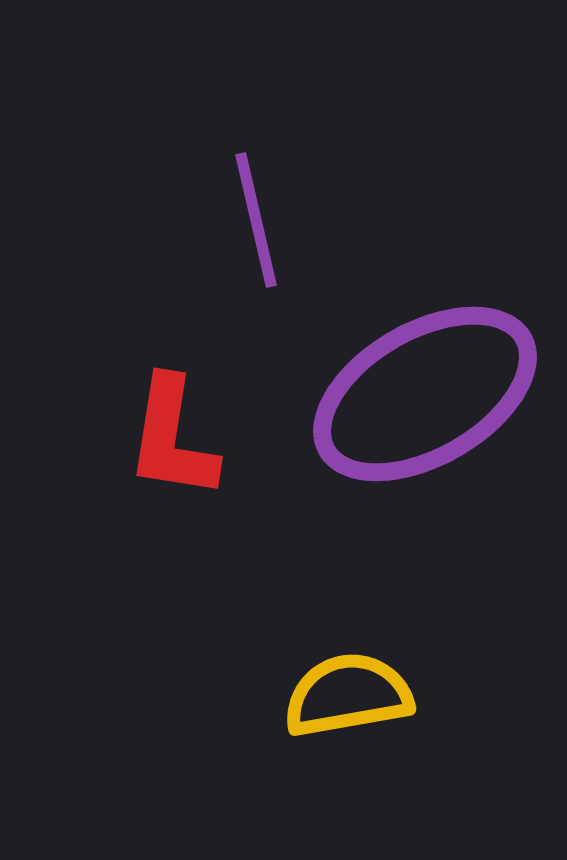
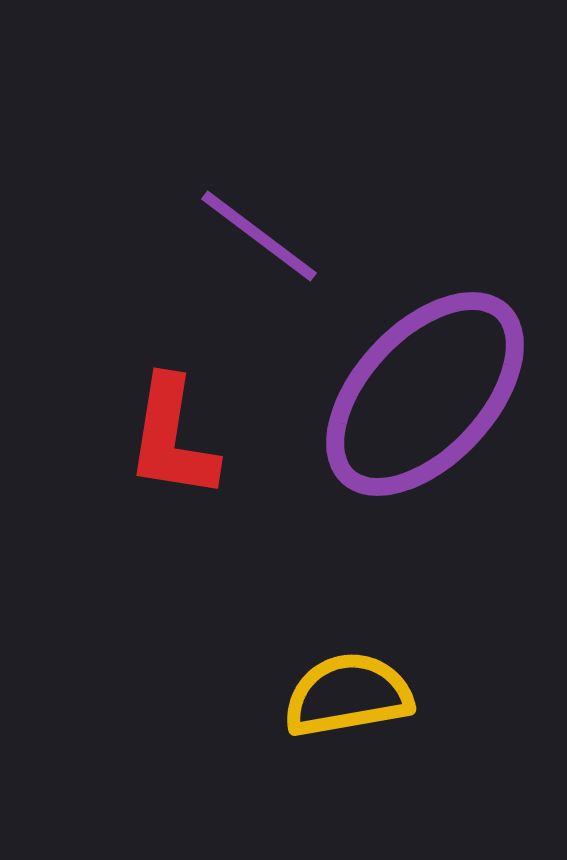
purple line: moved 3 px right, 16 px down; rotated 40 degrees counterclockwise
purple ellipse: rotated 17 degrees counterclockwise
